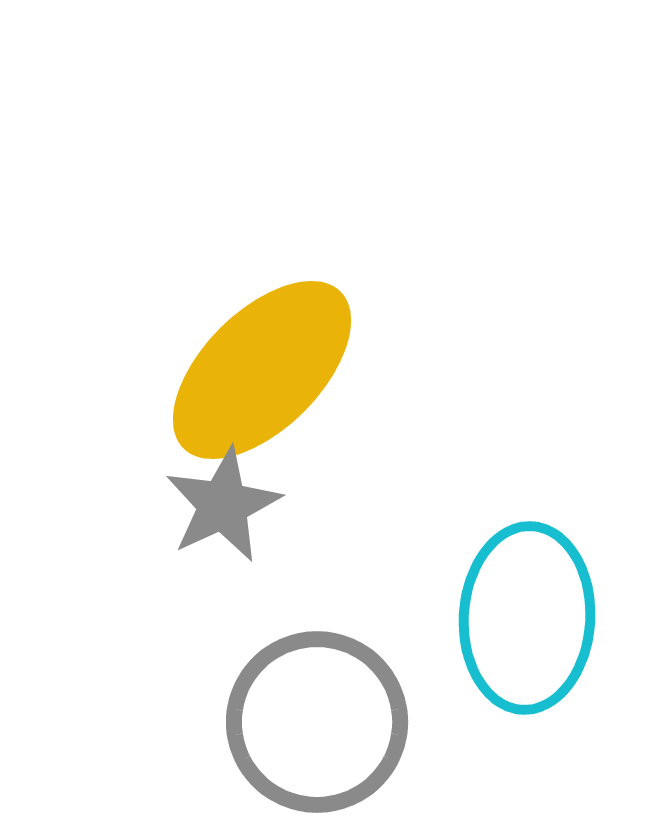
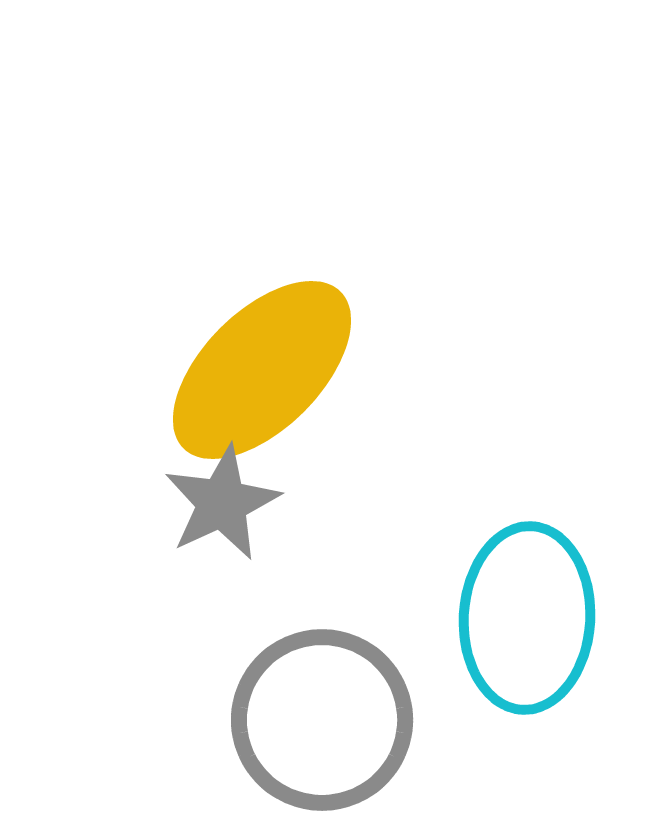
gray star: moved 1 px left, 2 px up
gray circle: moved 5 px right, 2 px up
